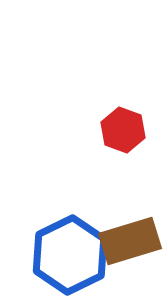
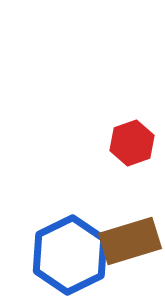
red hexagon: moved 9 px right, 13 px down; rotated 21 degrees clockwise
